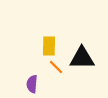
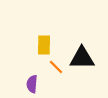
yellow rectangle: moved 5 px left, 1 px up
